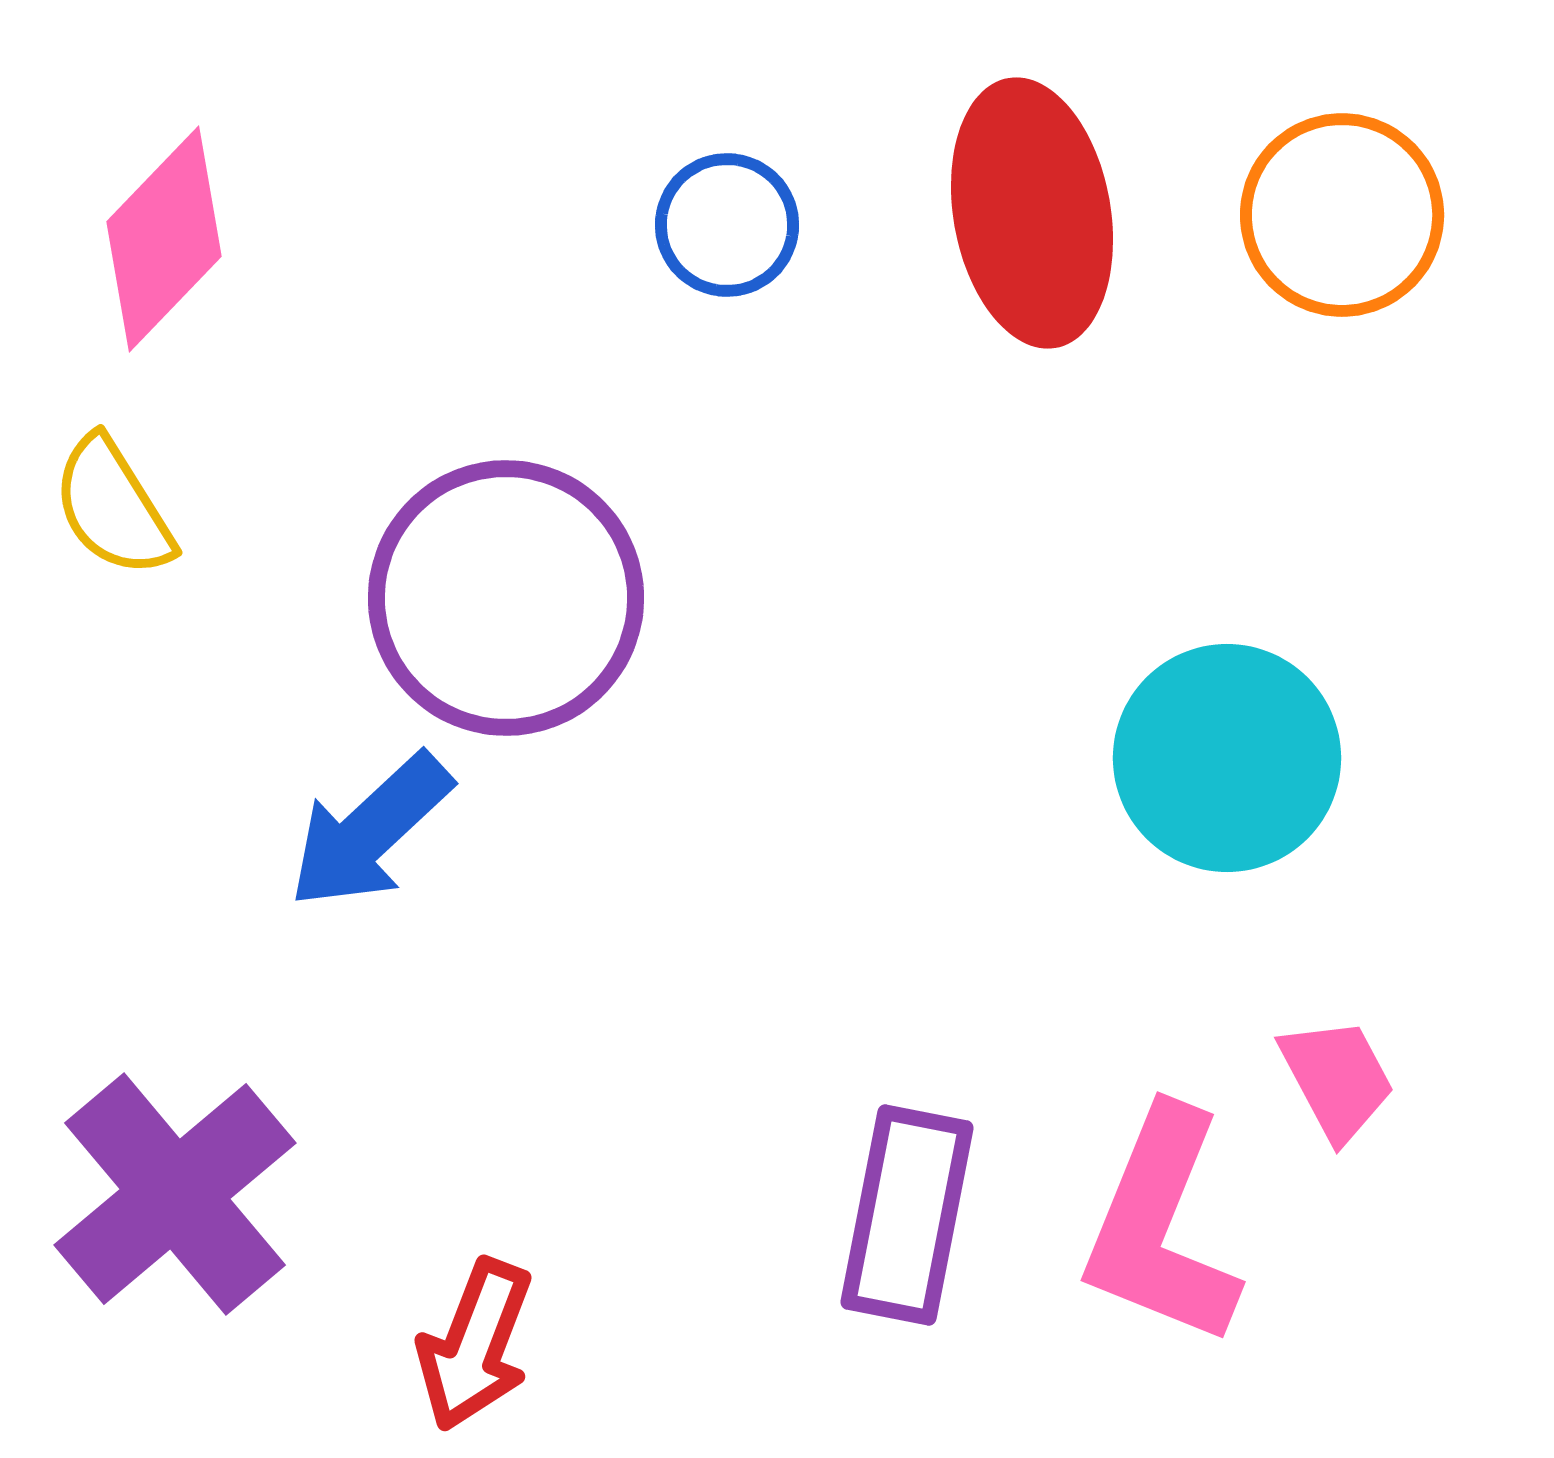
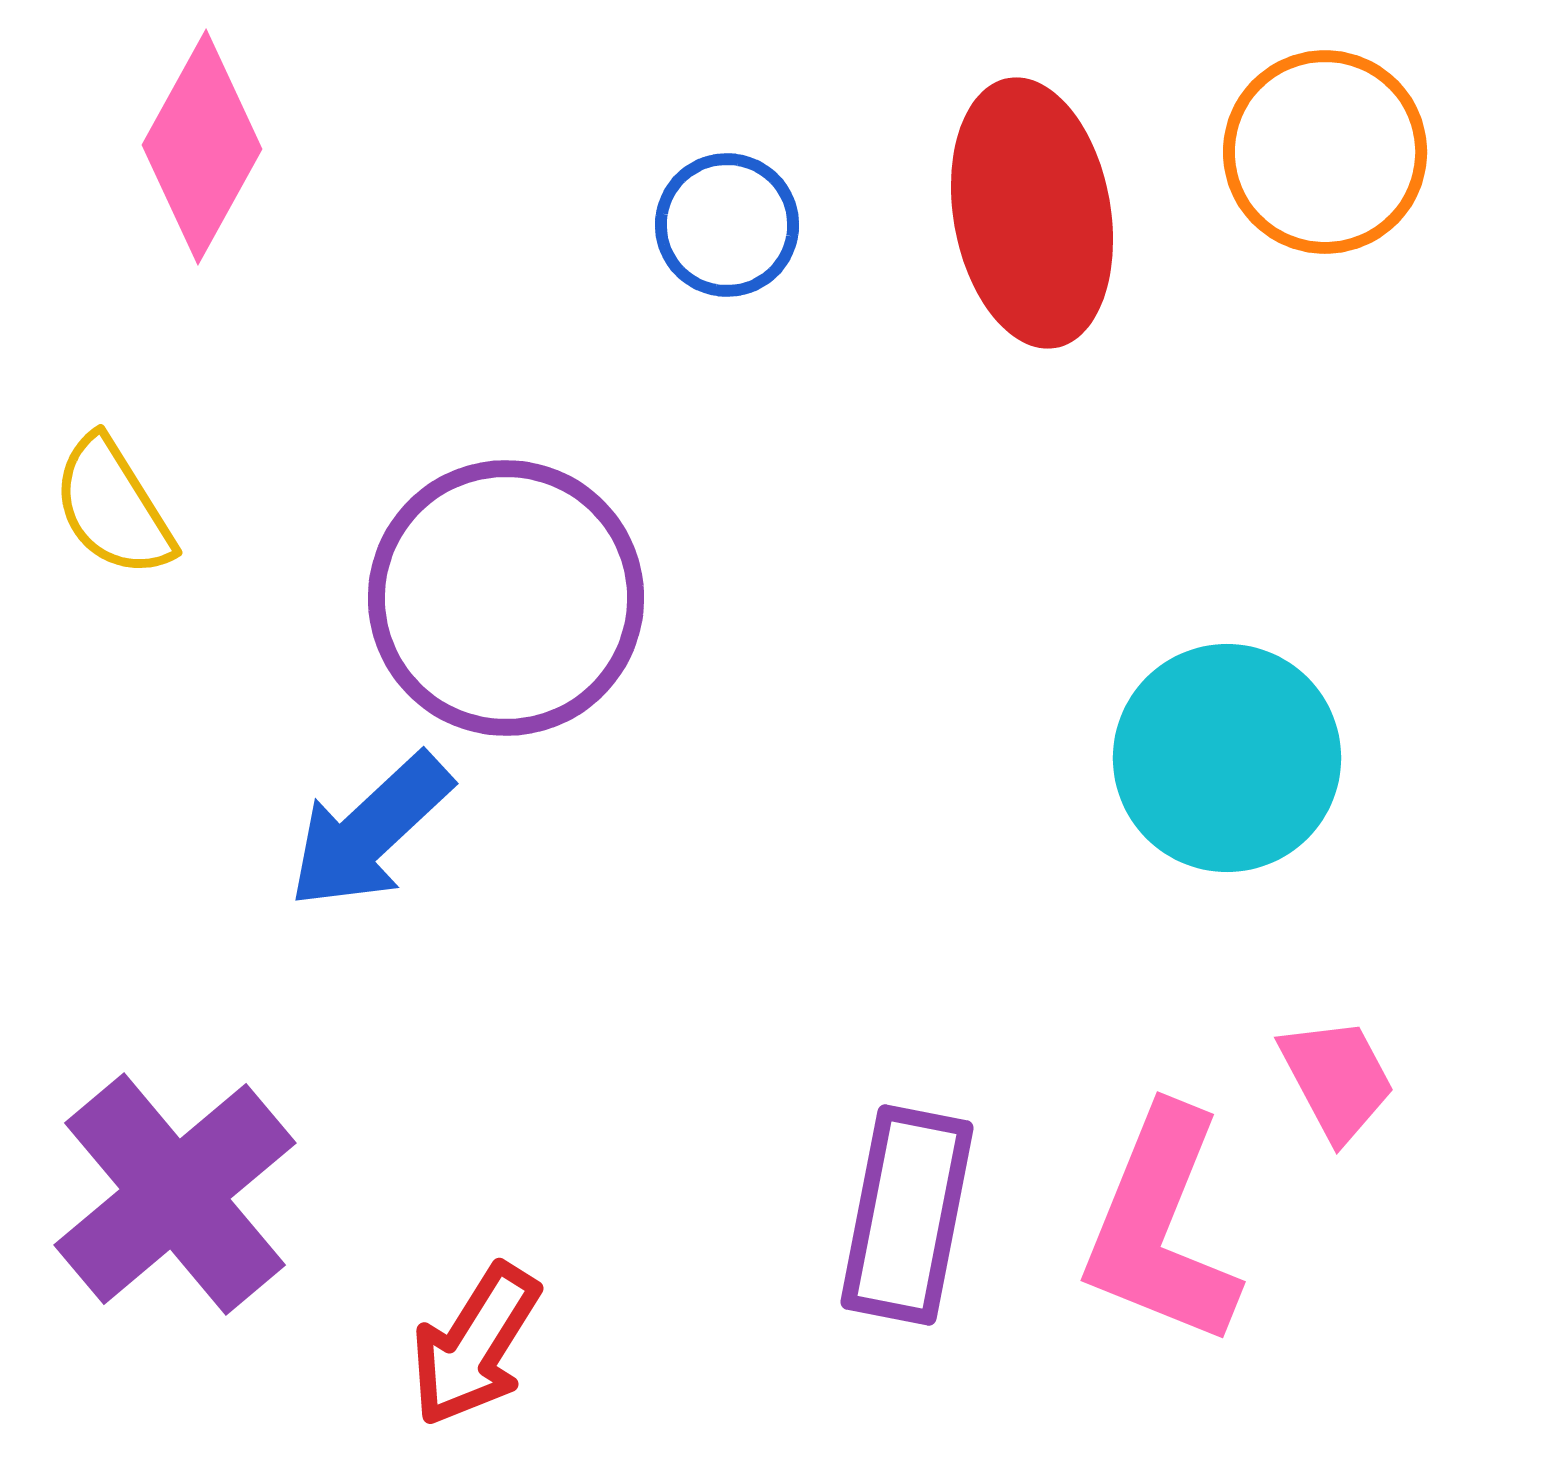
orange circle: moved 17 px left, 63 px up
pink diamond: moved 38 px right, 92 px up; rotated 15 degrees counterclockwise
red arrow: rotated 11 degrees clockwise
